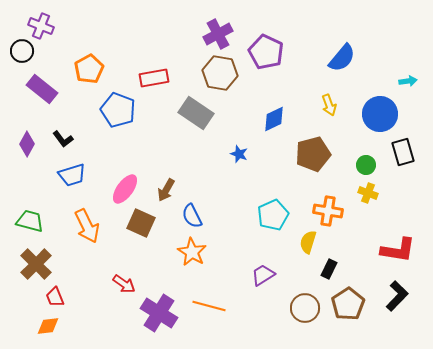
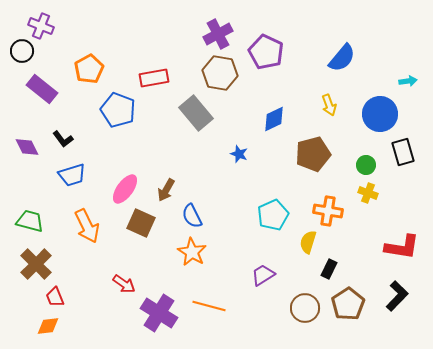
gray rectangle at (196, 113): rotated 16 degrees clockwise
purple diamond at (27, 144): moved 3 px down; rotated 55 degrees counterclockwise
red L-shape at (398, 250): moved 4 px right, 3 px up
